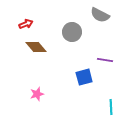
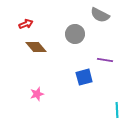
gray circle: moved 3 px right, 2 px down
cyan line: moved 6 px right, 3 px down
